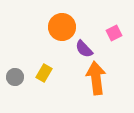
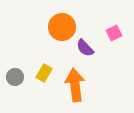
purple semicircle: moved 1 px right, 1 px up
orange arrow: moved 21 px left, 7 px down
